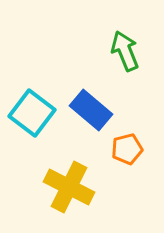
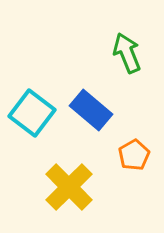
green arrow: moved 2 px right, 2 px down
orange pentagon: moved 7 px right, 6 px down; rotated 16 degrees counterclockwise
yellow cross: rotated 18 degrees clockwise
